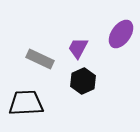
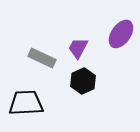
gray rectangle: moved 2 px right, 1 px up
